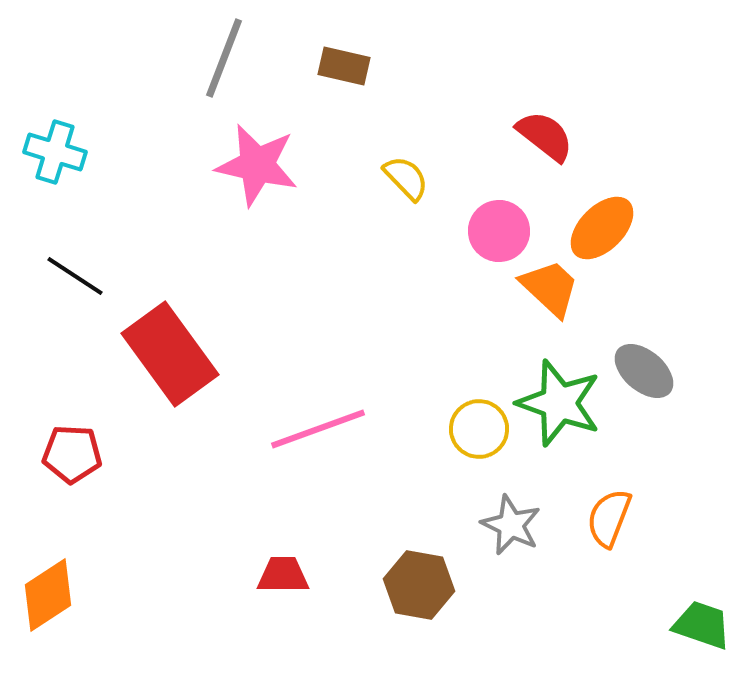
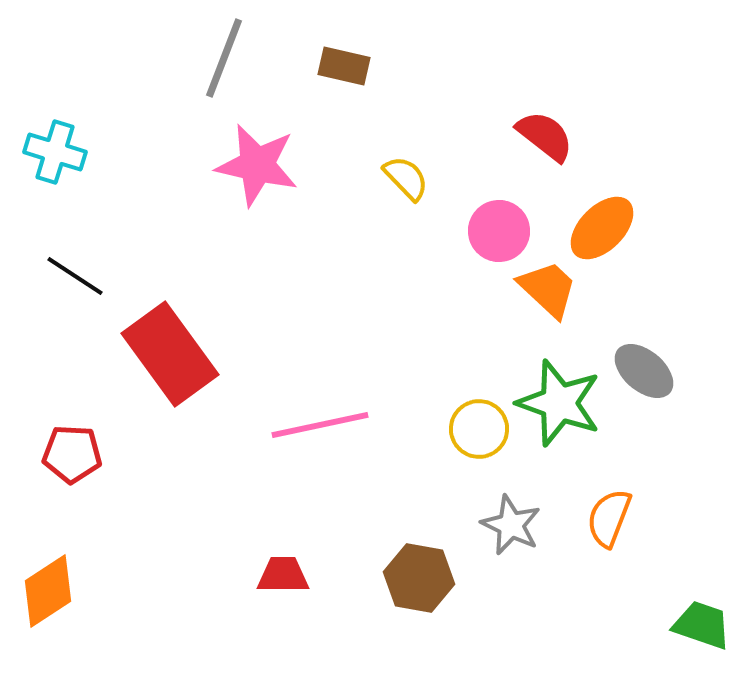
orange trapezoid: moved 2 px left, 1 px down
pink line: moved 2 px right, 4 px up; rotated 8 degrees clockwise
brown hexagon: moved 7 px up
orange diamond: moved 4 px up
